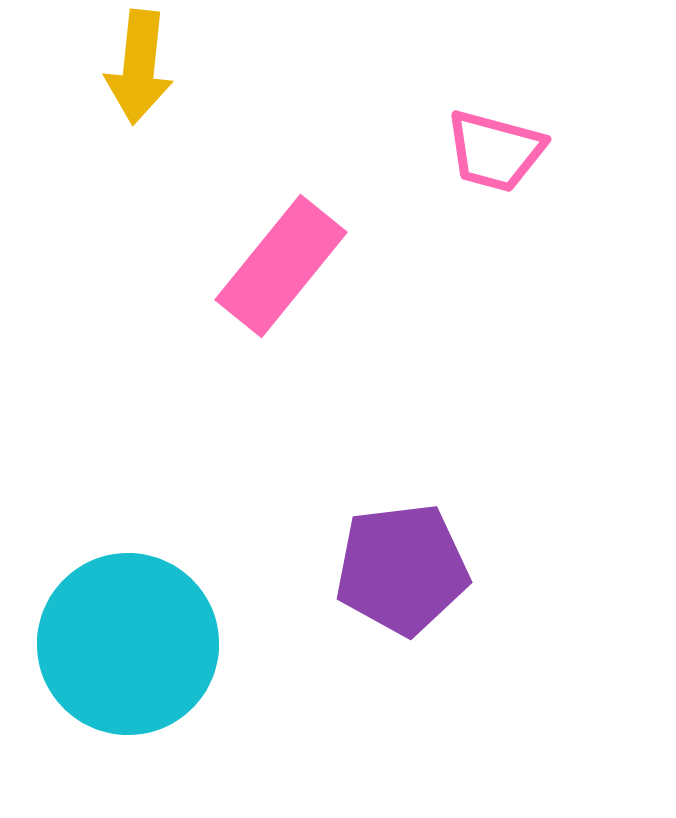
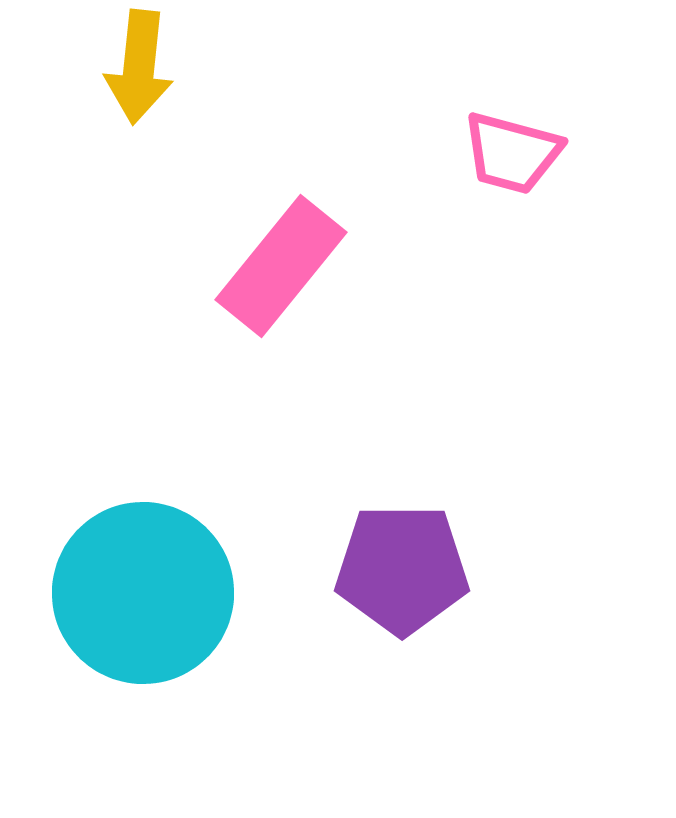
pink trapezoid: moved 17 px right, 2 px down
purple pentagon: rotated 7 degrees clockwise
cyan circle: moved 15 px right, 51 px up
